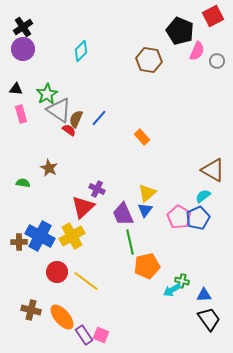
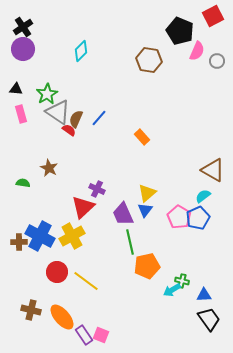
gray triangle at (59, 110): moved 1 px left, 2 px down
